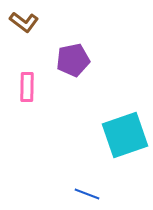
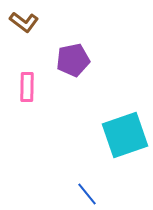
blue line: rotated 30 degrees clockwise
